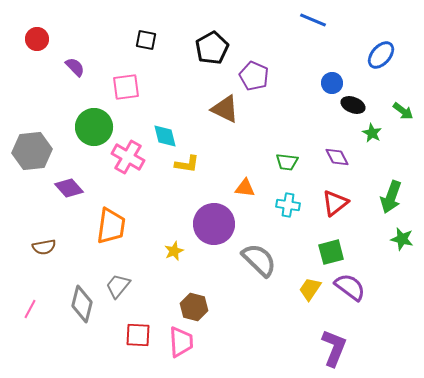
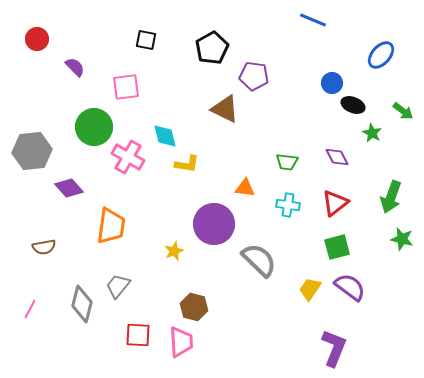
purple pentagon at (254, 76): rotated 16 degrees counterclockwise
green square at (331, 252): moved 6 px right, 5 px up
